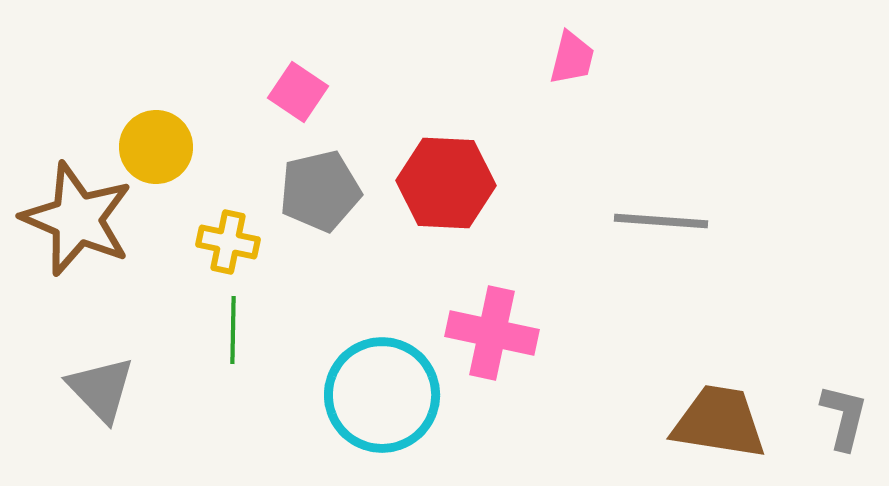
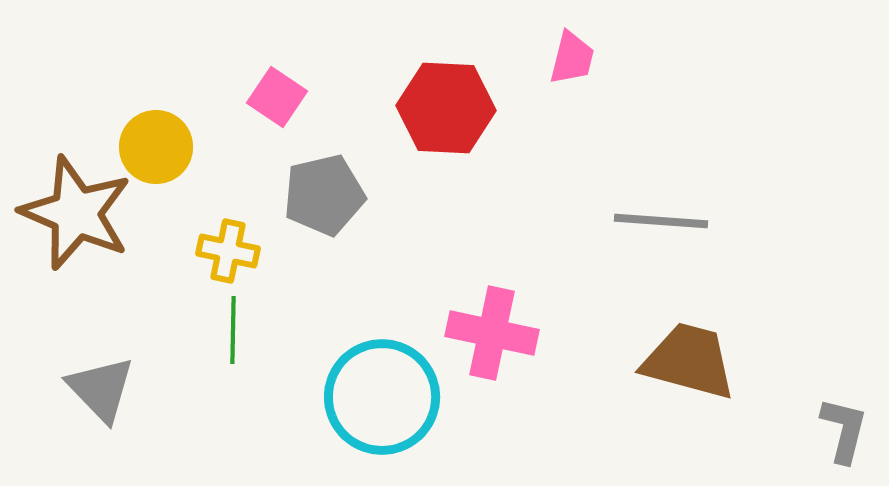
pink square: moved 21 px left, 5 px down
red hexagon: moved 75 px up
gray pentagon: moved 4 px right, 4 px down
brown star: moved 1 px left, 6 px up
yellow cross: moved 9 px down
cyan circle: moved 2 px down
gray L-shape: moved 13 px down
brown trapezoid: moved 30 px left, 61 px up; rotated 6 degrees clockwise
